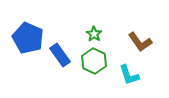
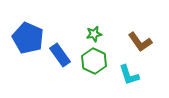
green star: rotated 28 degrees clockwise
